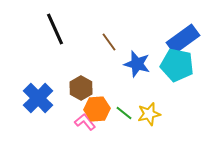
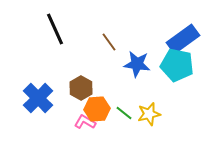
blue star: rotated 8 degrees counterclockwise
pink L-shape: rotated 20 degrees counterclockwise
